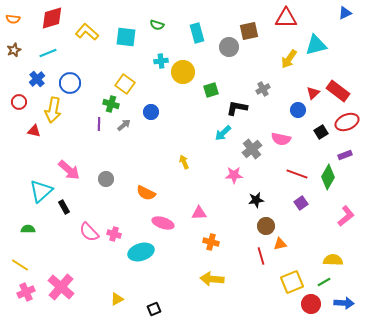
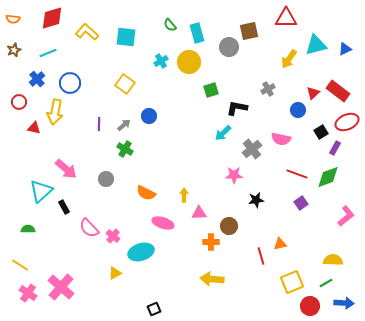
blue triangle at (345, 13): moved 36 px down
green semicircle at (157, 25): moved 13 px right; rotated 32 degrees clockwise
cyan cross at (161, 61): rotated 24 degrees counterclockwise
yellow circle at (183, 72): moved 6 px right, 10 px up
gray cross at (263, 89): moved 5 px right
green cross at (111, 104): moved 14 px right, 45 px down; rotated 14 degrees clockwise
yellow arrow at (53, 110): moved 2 px right, 2 px down
blue circle at (151, 112): moved 2 px left, 4 px down
red triangle at (34, 131): moved 3 px up
purple rectangle at (345, 155): moved 10 px left, 7 px up; rotated 40 degrees counterclockwise
yellow arrow at (184, 162): moved 33 px down; rotated 24 degrees clockwise
pink arrow at (69, 170): moved 3 px left, 1 px up
green diamond at (328, 177): rotated 40 degrees clockwise
brown circle at (266, 226): moved 37 px left
pink semicircle at (89, 232): moved 4 px up
pink cross at (114, 234): moved 1 px left, 2 px down; rotated 24 degrees clockwise
orange cross at (211, 242): rotated 14 degrees counterclockwise
green line at (324, 282): moved 2 px right, 1 px down
pink cross at (26, 292): moved 2 px right, 1 px down; rotated 30 degrees counterclockwise
yellow triangle at (117, 299): moved 2 px left, 26 px up
red circle at (311, 304): moved 1 px left, 2 px down
